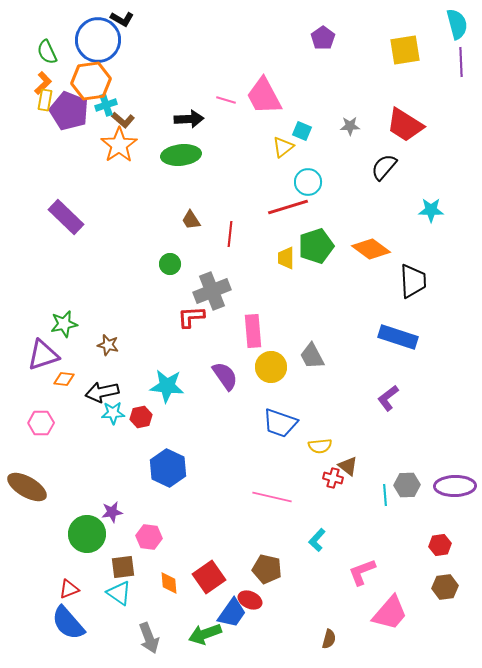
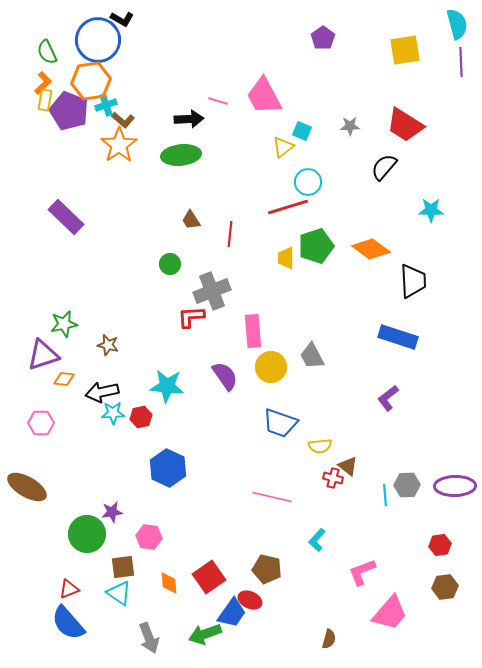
pink line at (226, 100): moved 8 px left, 1 px down
